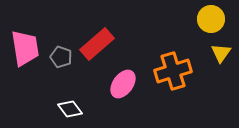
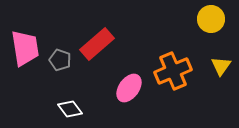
yellow triangle: moved 13 px down
gray pentagon: moved 1 px left, 3 px down
orange cross: rotated 6 degrees counterclockwise
pink ellipse: moved 6 px right, 4 px down
